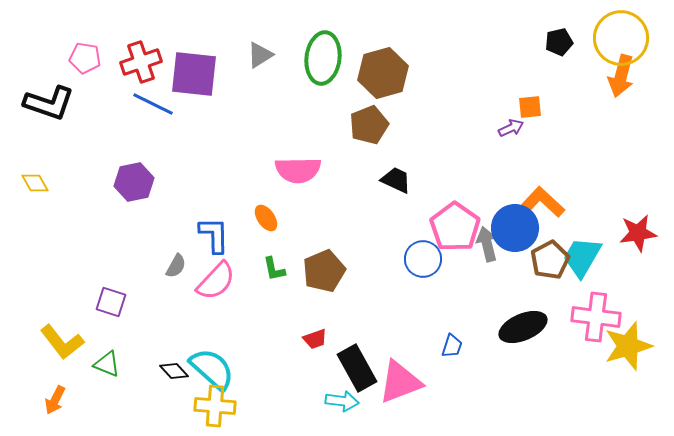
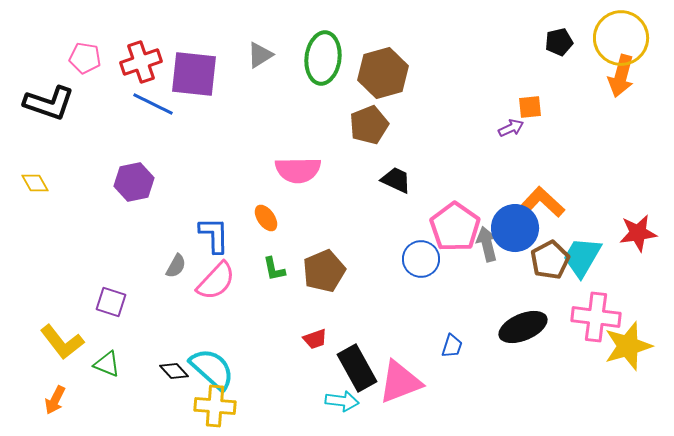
blue circle at (423, 259): moved 2 px left
